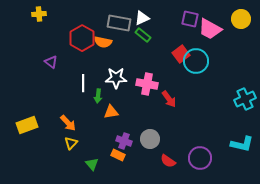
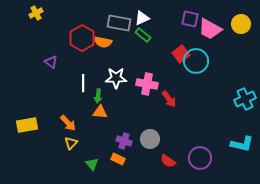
yellow cross: moved 3 px left, 1 px up; rotated 24 degrees counterclockwise
yellow circle: moved 5 px down
orange triangle: moved 11 px left; rotated 14 degrees clockwise
yellow rectangle: rotated 10 degrees clockwise
orange rectangle: moved 4 px down
